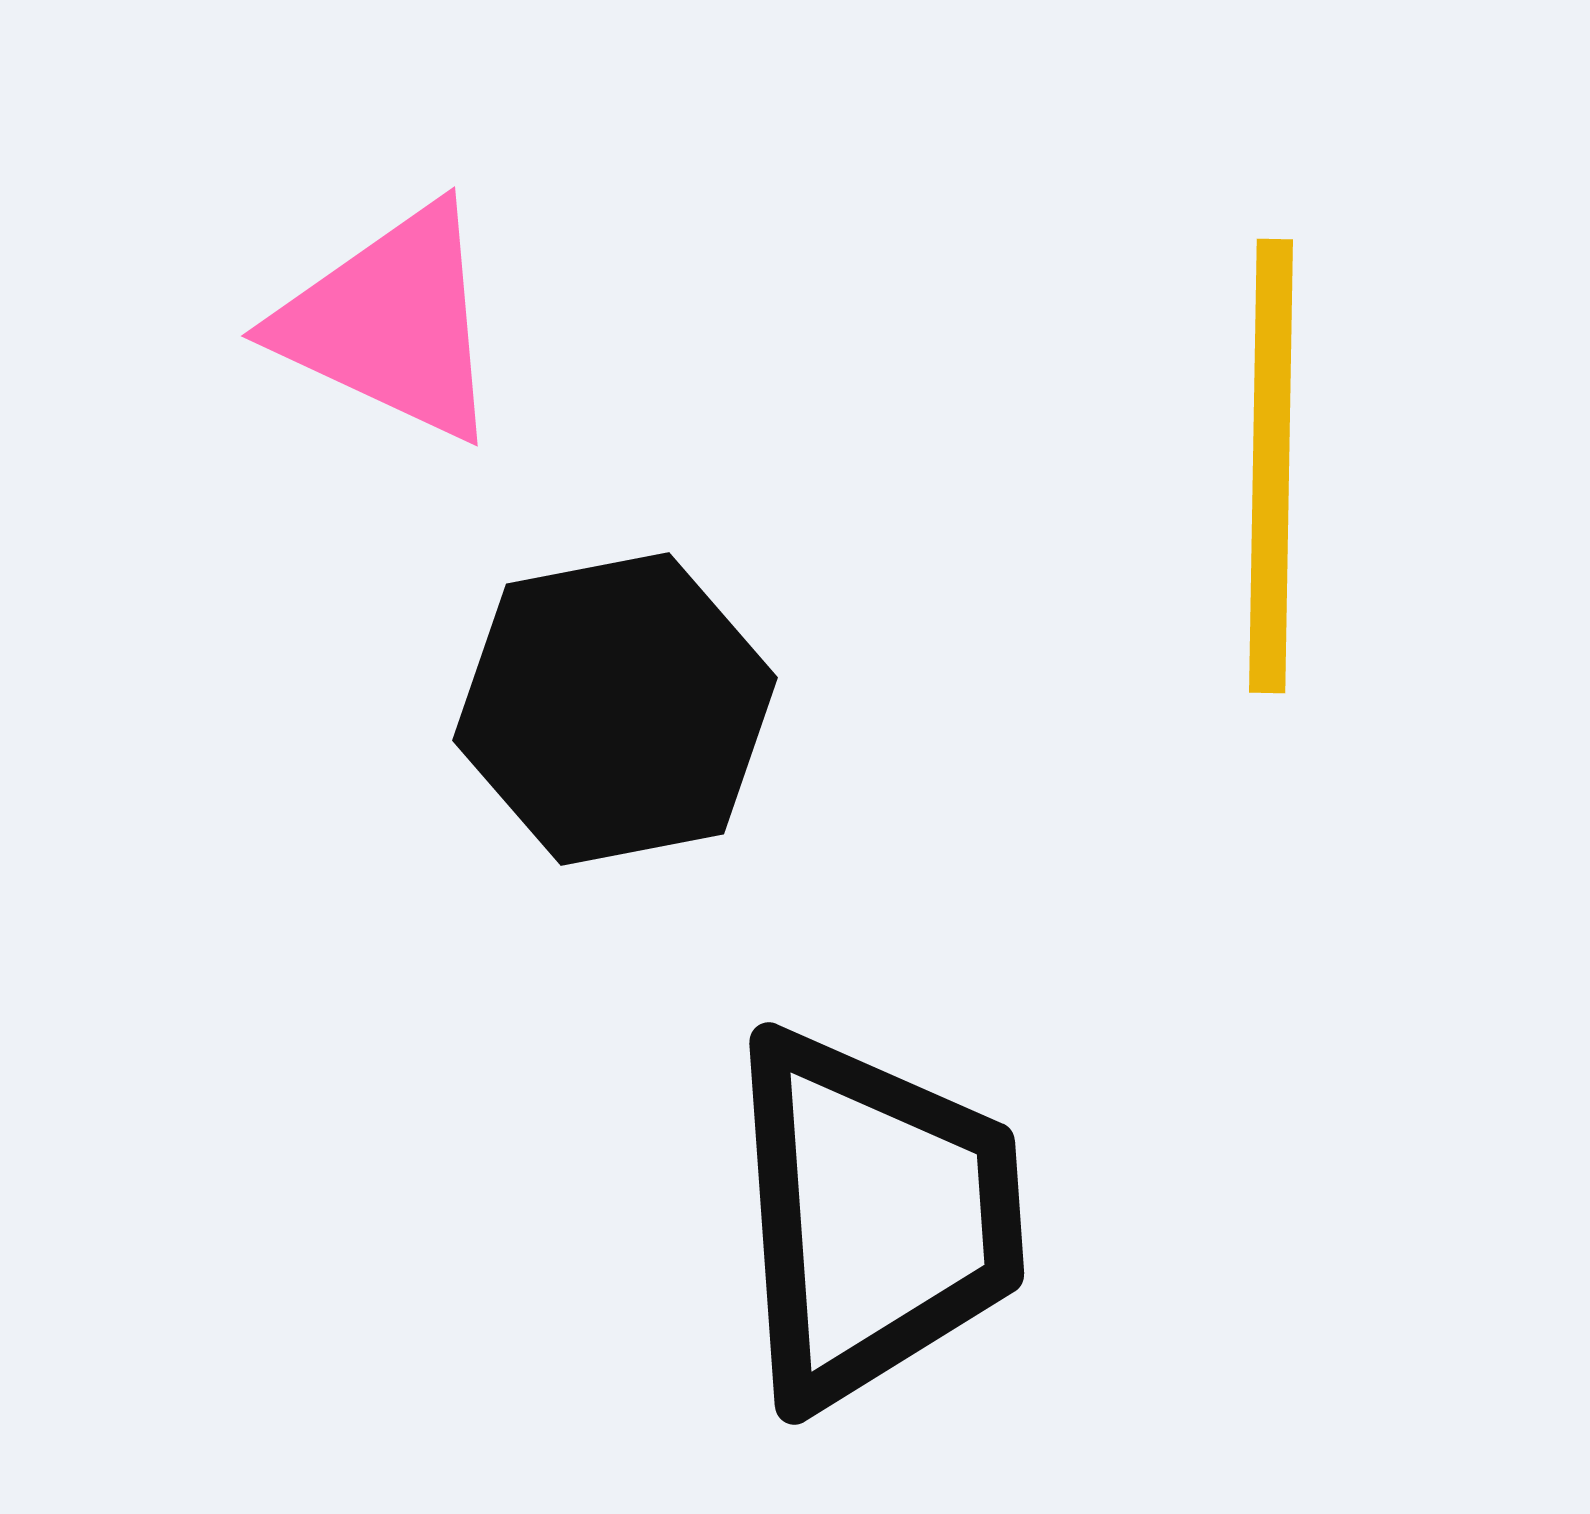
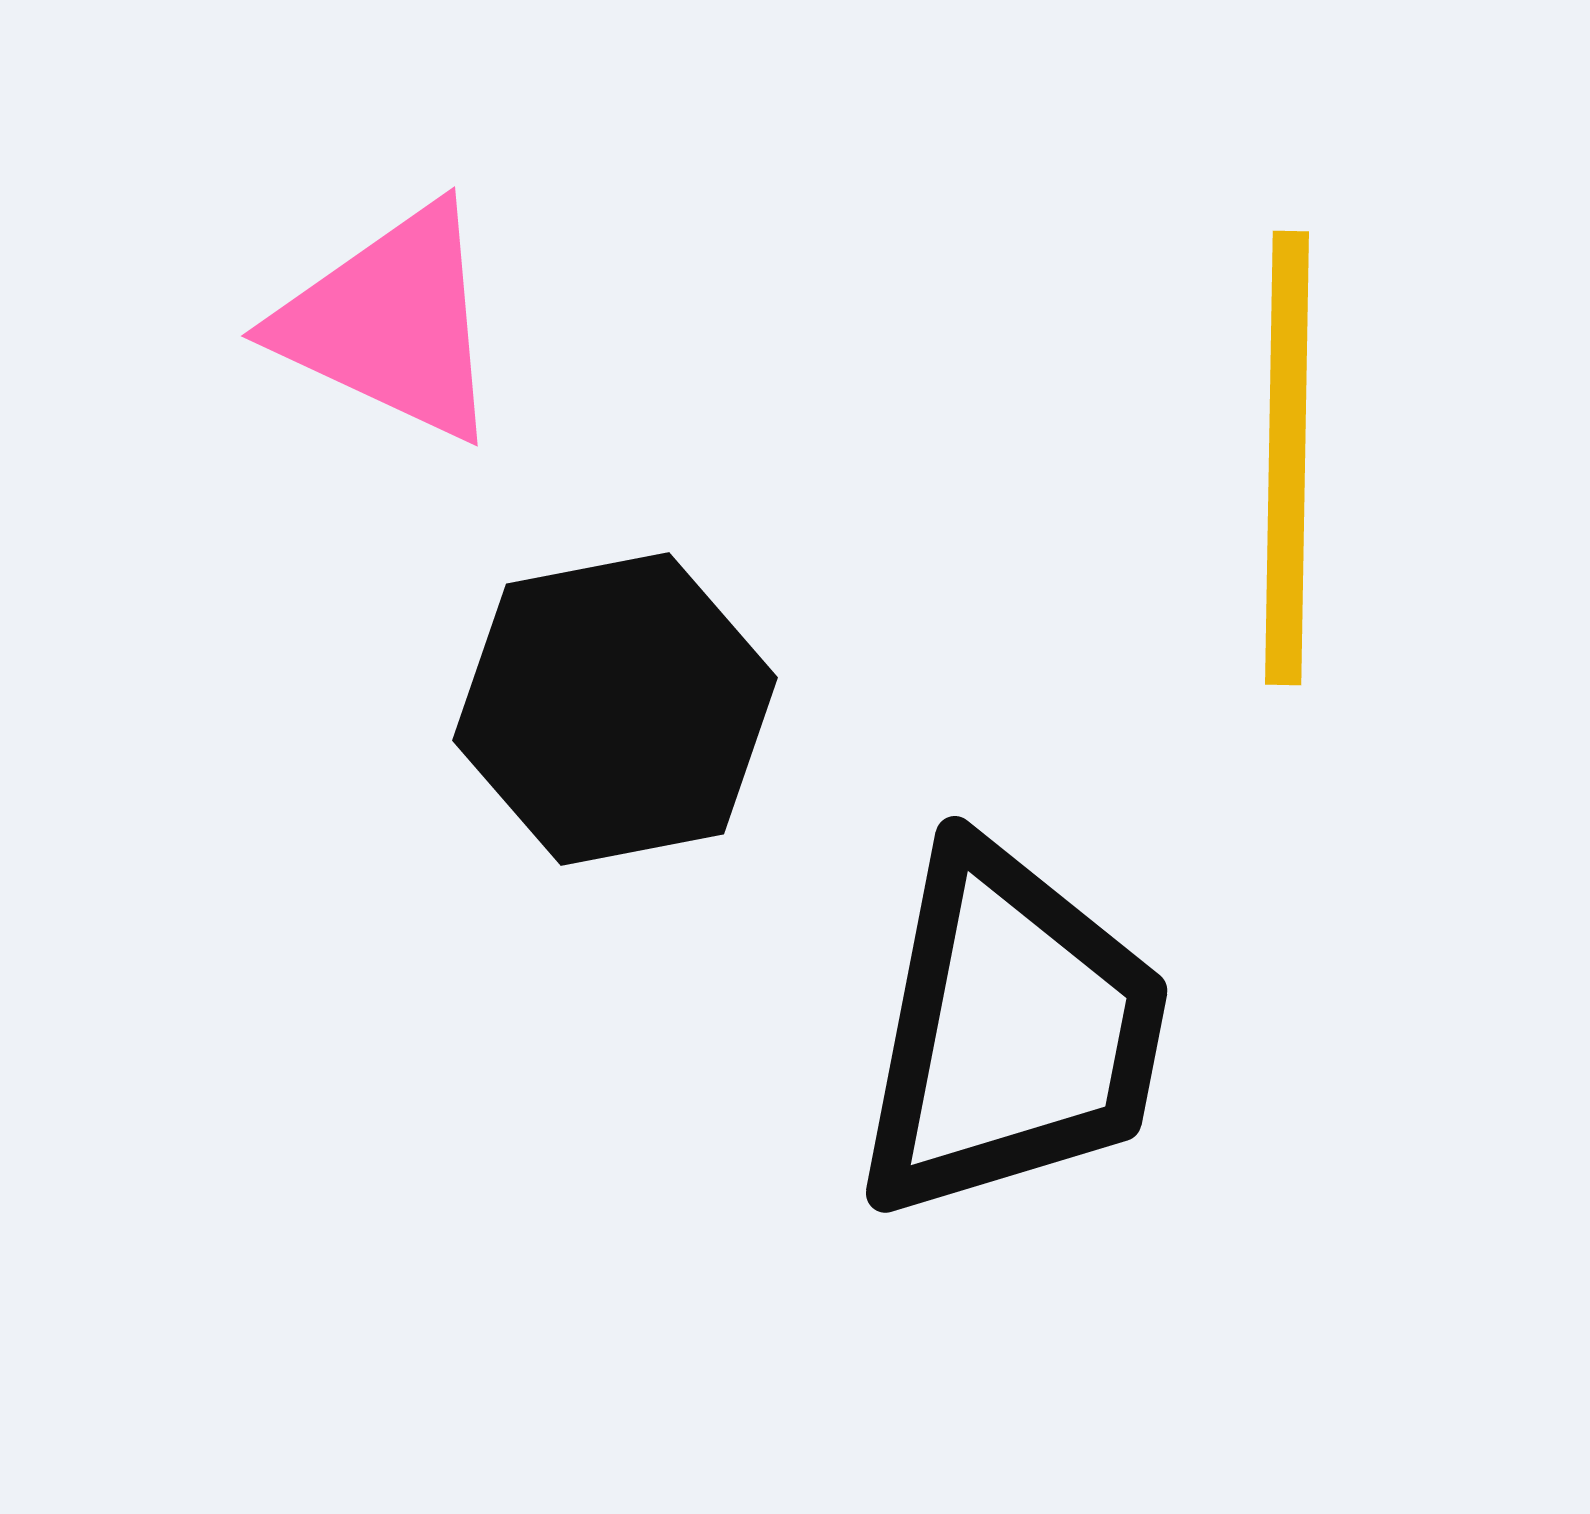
yellow line: moved 16 px right, 8 px up
black trapezoid: moved 137 px right, 185 px up; rotated 15 degrees clockwise
